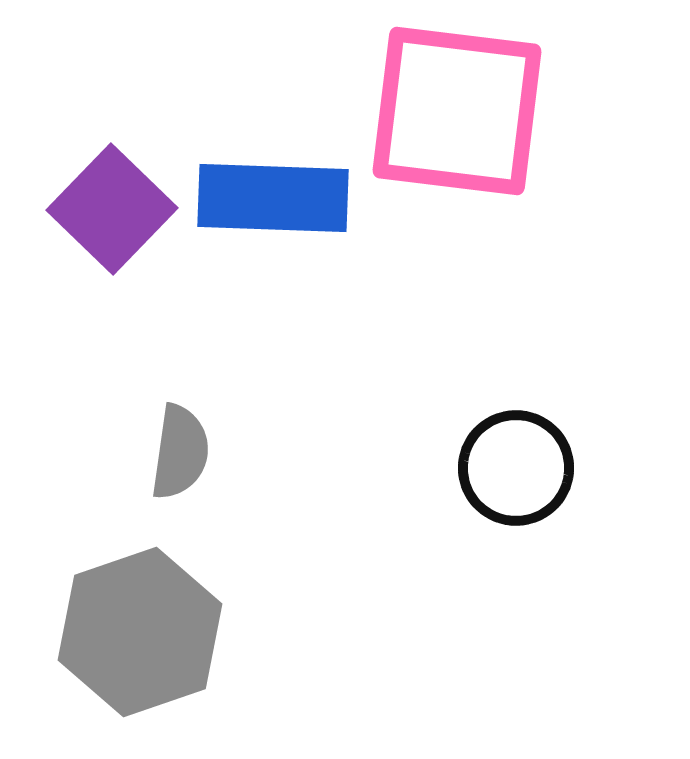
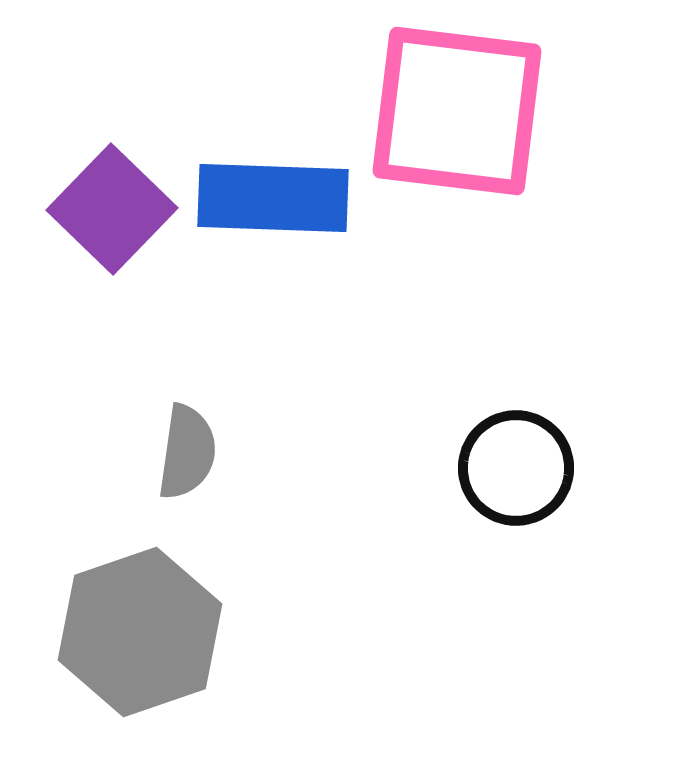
gray semicircle: moved 7 px right
